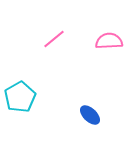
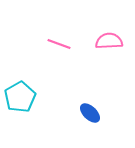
pink line: moved 5 px right, 5 px down; rotated 60 degrees clockwise
blue ellipse: moved 2 px up
